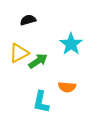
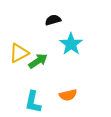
black semicircle: moved 25 px right
orange semicircle: moved 1 px right, 8 px down; rotated 18 degrees counterclockwise
cyan L-shape: moved 8 px left
